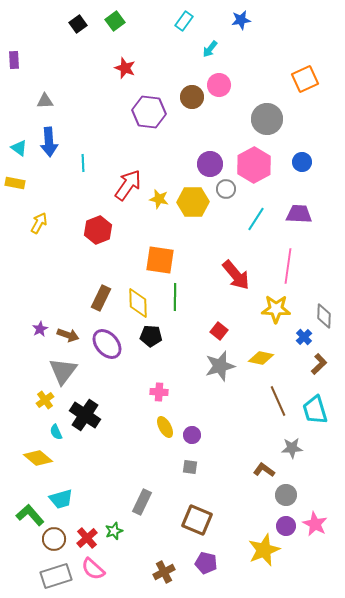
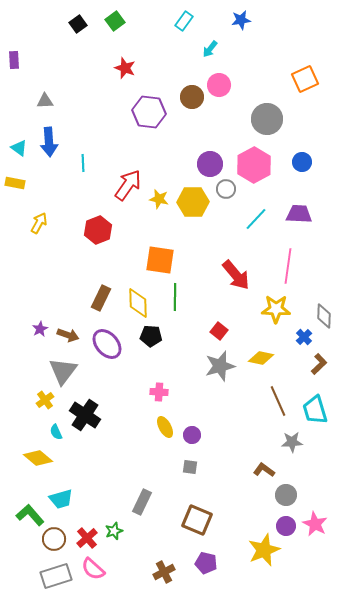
cyan line at (256, 219): rotated 10 degrees clockwise
gray star at (292, 448): moved 6 px up
